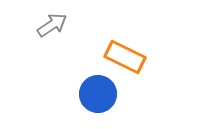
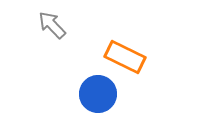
gray arrow: rotated 100 degrees counterclockwise
